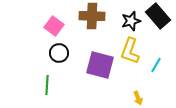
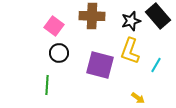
yellow arrow: rotated 32 degrees counterclockwise
